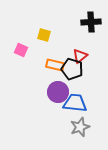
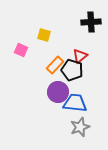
orange rectangle: rotated 60 degrees counterclockwise
black pentagon: moved 1 px down
